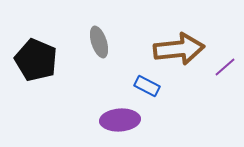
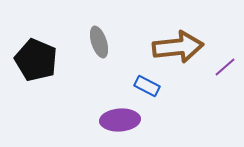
brown arrow: moved 1 px left, 2 px up
